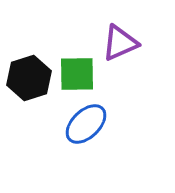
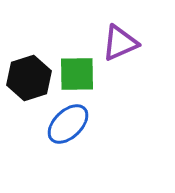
blue ellipse: moved 18 px left
